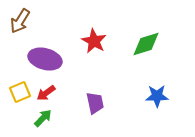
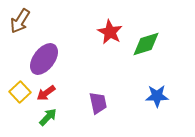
red star: moved 16 px right, 9 px up
purple ellipse: moved 1 px left; rotated 68 degrees counterclockwise
yellow square: rotated 20 degrees counterclockwise
purple trapezoid: moved 3 px right
green arrow: moved 5 px right, 1 px up
